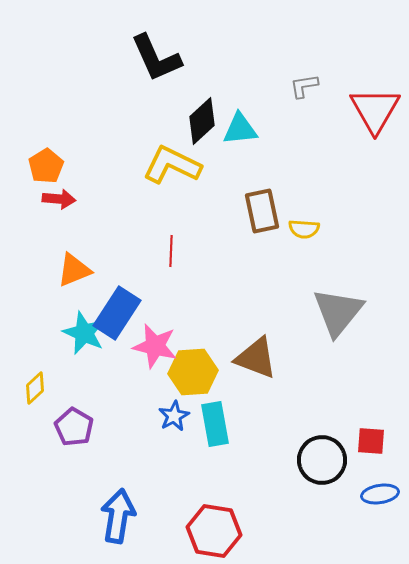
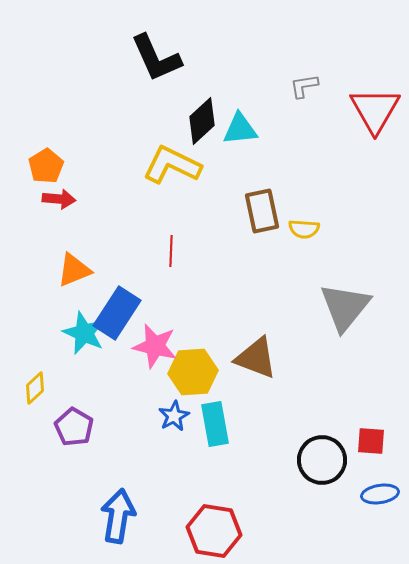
gray triangle: moved 7 px right, 5 px up
